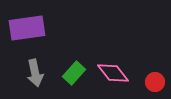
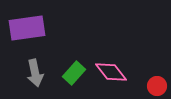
pink diamond: moved 2 px left, 1 px up
red circle: moved 2 px right, 4 px down
